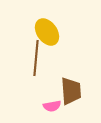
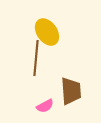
pink semicircle: moved 7 px left; rotated 18 degrees counterclockwise
